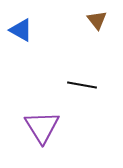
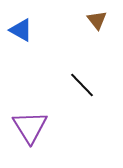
black line: rotated 36 degrees clockwise
purple triangle: moved 12 px left
